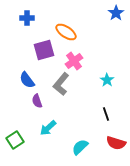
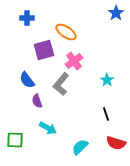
cyan arrow: rotated 108 degrees counterclockwise
green square: rotated 36 degrees clockwise
